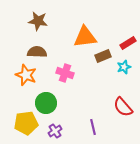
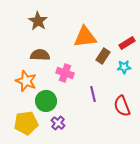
brown star: rotated 24 degrees clockwise
red rectangle: moved 1 px left
brown semicircle: moved 3 px right, 3 px down
brown rectangle: rotated 35 degrees counterclockwise
cyan star: rotated 16 degrees clockwise
orange star: moved 6 px down
green circle: moved 2 px up
red semicircle: moved 1 px left, 1 px up; rotated 20 degrees clockwise
purple line: moved 33 px up
purple cross: moved 3 px right, 8 px up; rotated 16 degrees counterclockwise
